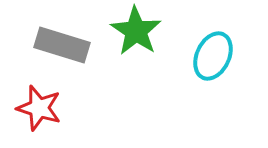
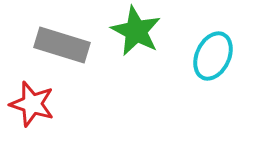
green star: rotated 6 degrees counterclockwise
red star: moved 7 px left, 4 px up
